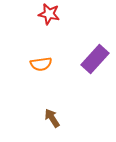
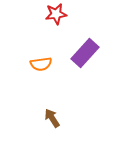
red star: moved 7 px right; rotated 20 degrees counterclockwise
purple rectangle: moved 10 px left, 6 px up
